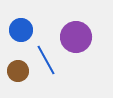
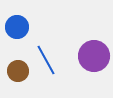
blue circle: moved 4 px left, 3 px up
purple circle: moved 18 px right, 19 px down
